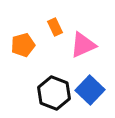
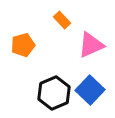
orange rectangle: moved 7 px right, 7 px up; rotated 18 degrees counterclockwise
pink triangle: moved 8 px right
black hexagon: rotated 16 degrees clockwise
